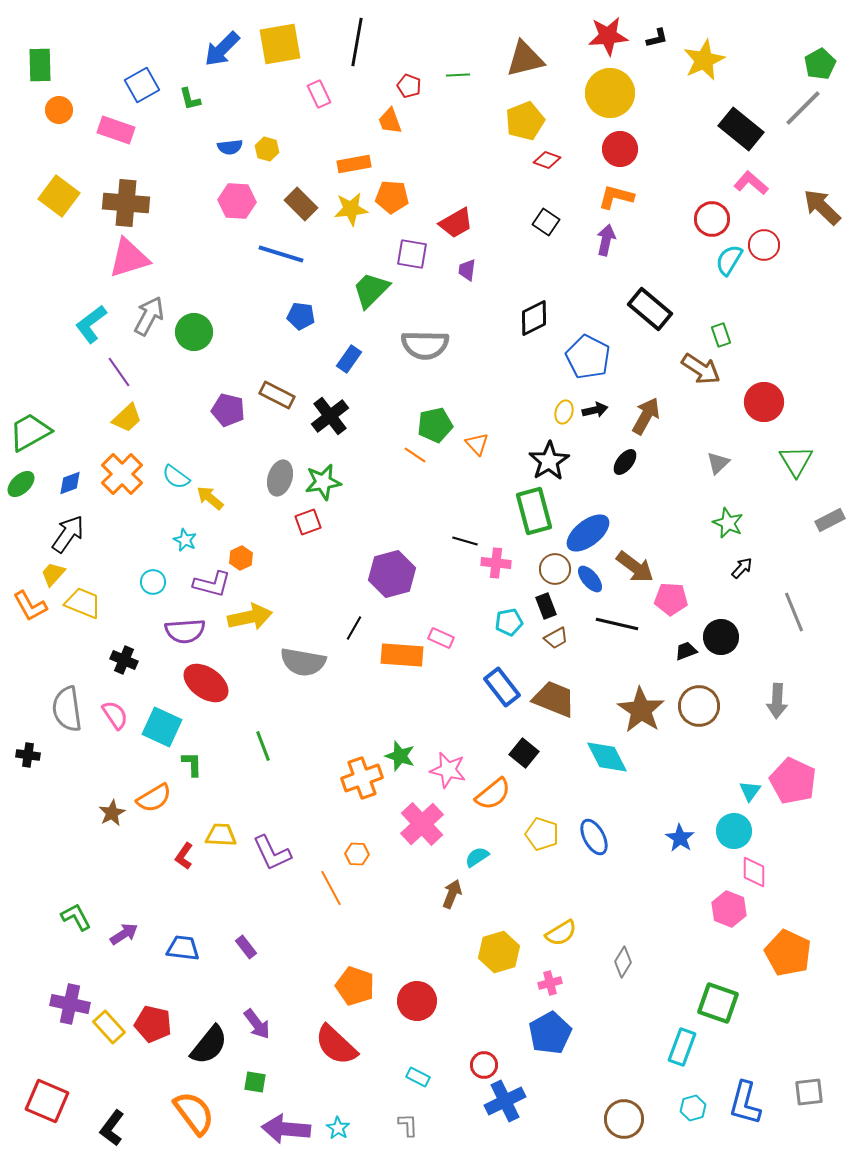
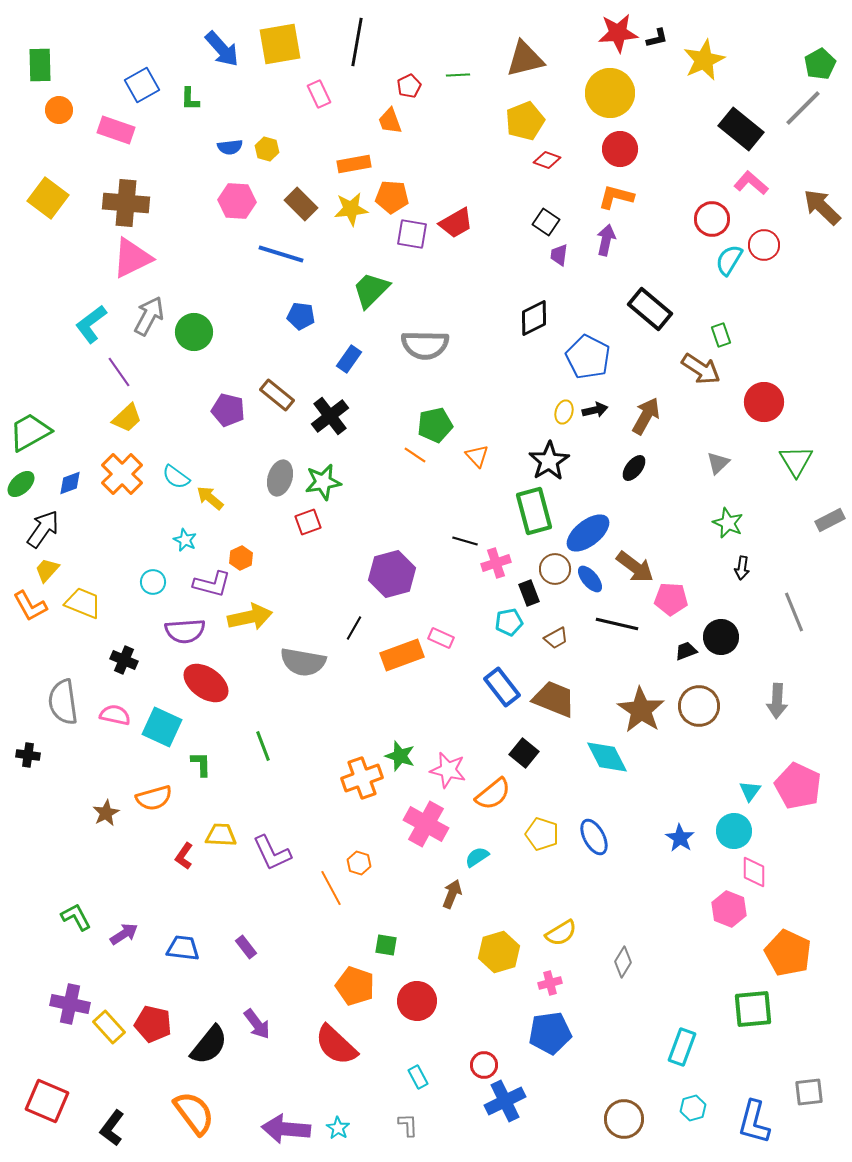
red star at (608, 36): moved 10 px right, 3 px up
blue arrow at (222, 49): rotated 87 degrees counterclockwise
red pentagon at (409, 86): rotated 25 degrees clockwise
green L-shape at (190, 99): rotated 15 degrees clockwise
yellow square at (59, 196): moved 11 px left, 2 px down
purple square at (412, 254): moved 20 px up
pink triangle at (129, 258): moved 3 px right; rotated 9 degrees counterclockwise
purple trapezoid at (467, 270): moved 92 px right, 15 px up
brown rectangle at (277, 395): rotated 12 degrees clockwise
orange triangle at (477, 444): moved 12 px down
black ellipse at (625, 462): moved 9 px right, 6 px down
black arrow at (68, 534): moved 25 px left, 5 px up
pink cross at (496, 563): rotated 24 degrees counterclockwise
black arrow at (742, 568): rotated 145 degrees clockwise
yellow trapezoid at (53, 574): moved 6 px left, 4 px up
black rectangle at (546, 606): moved 17 px left, 13 px up
orange rectangle at (402, 655): rotated 24 degrees counterclockwise
gray semicircle at (67, 709): moved 4 px left, 7 px up
pink semicircle at (115, 715): rotated 44 degrees counterclockwise
green L-shape at (192, 764): moved 9 px right
pink pentagon at (793, 781): moved 5 px right, 5 px down
orange semicircle at (154, 798): rotated 15 degrees clockwise
brown star at (112, 813): moved 6 px left
pink cross at (422, 824): moved 4 px right; rotated 18 degrees counterclockwise
orange hexagon at (357, 854): moved 2 px right, 9 px down; rotated 15 degrees clockwise
green square at (718, 1003): moved 35 px right, 6 px down; rotated 24 degrees counterclockwise
blue pentagon at (550, 1033): rotated 21 degrees clockwise
cyan rectangle at (418, 1077): rotated 35 degrees clockwise
green square at (255, 1082): moved 131 px right, 137 px up
blue L-shape at (745, 1103): moved 9 px right, 19 px down
